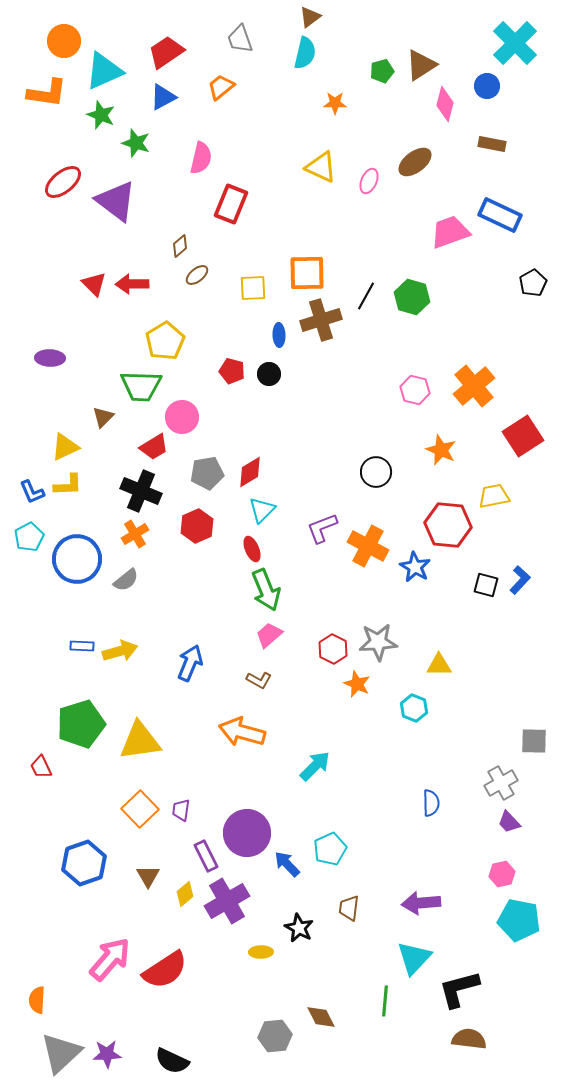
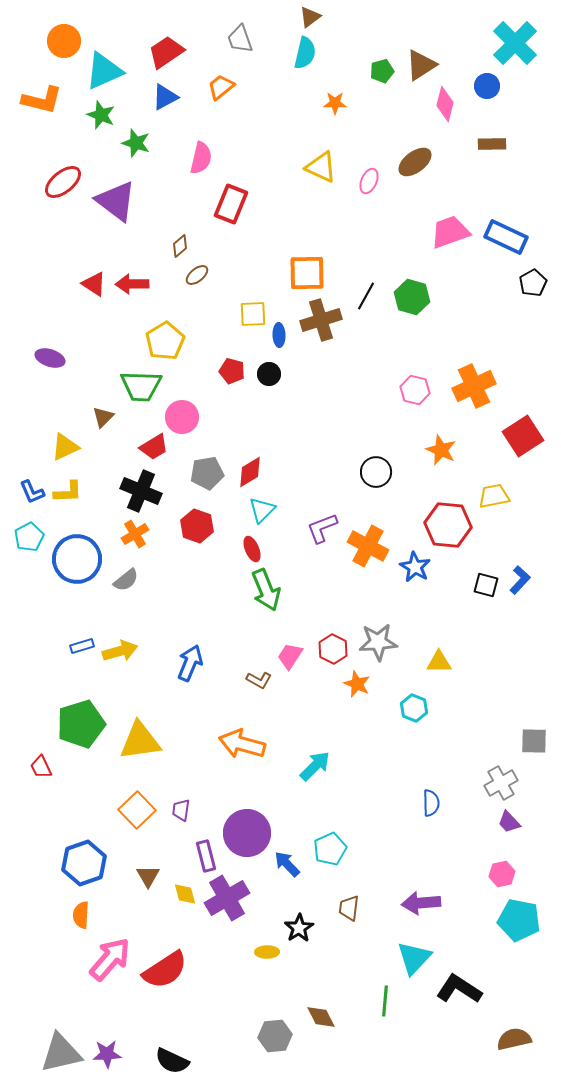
orange L-shape at (47, 93): moved 5 px left, 7 px down; rotated 6 degrees clockwise
blue triangle at (163, 97): moved 2 px right
brown rectangle at (492, 144): rotated 12 degrees counterclockwise
blue rectangle at (500, 215): moved 6 px right, 22 px down
red triangle at (94, 284): rotated 12 degrees counterclockwise
yellow square at (253, 288): moved 26 px down
purple ellipse at (50, 358): rotated 16 degrees clockwise
orange cross at (474, 386): rotated 15 degrees clockwise
yellow L-shape at (68, 485): moved 7 px down
red hexagon at (197, 526): rotated 16 degrees counterclockwise
pink trapezoid at (269, 635): moved 21 px right, 21 px down; rotated 16 degrees counterclockwise
blue rectangle at (82, 646): rotated 20 degrees counterclockwise
yellow triangle at (439, 665): moved 3 px up
orange arrow at (242, 732): moved 12 px down
orange square at (140, 809): moved 3 px left, 1 px down
purple rectangle at (206, 856): rotated 12 degrees clockwise
yellow diamond at (185, 894): rotated 65 degrees counterclockwise
purple cross at (227, 901): moved 3 px up
black star at (299, 928): rotated 12 degrees clockwise
yellow ellipse at (261, 952): moved 6 px right
black L-shape at (459, 989): rotated 48 degrees clockwise
orange semicircle at (37, 1000): moved 44 px right, 85 px up
brown semicircle at (469, 1039): moved 45 px right; rotated 20 degrees counterclockwise
gray triangle at (61, 1053): rotated 30 degrees clockwise
